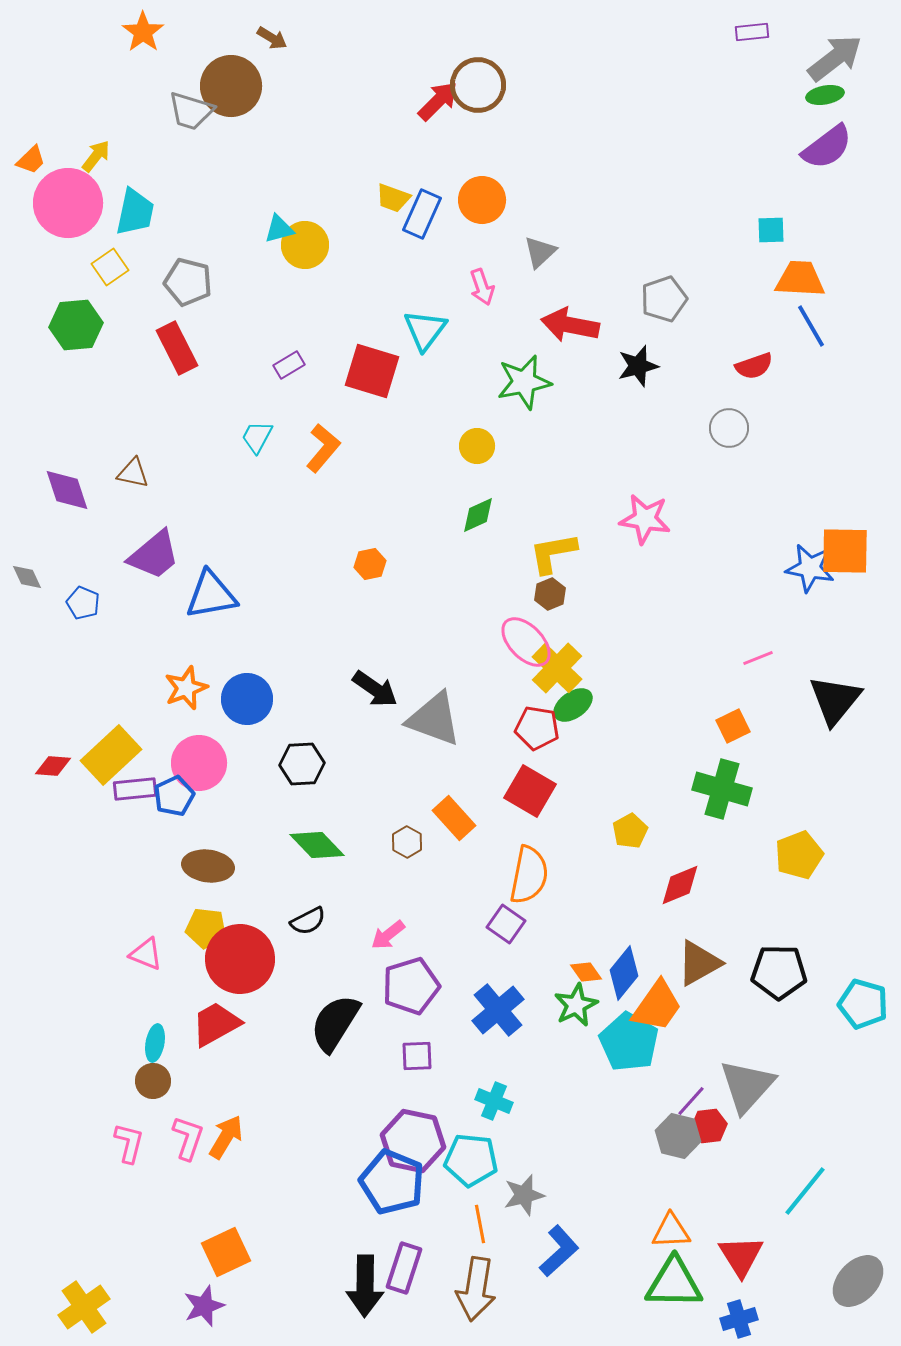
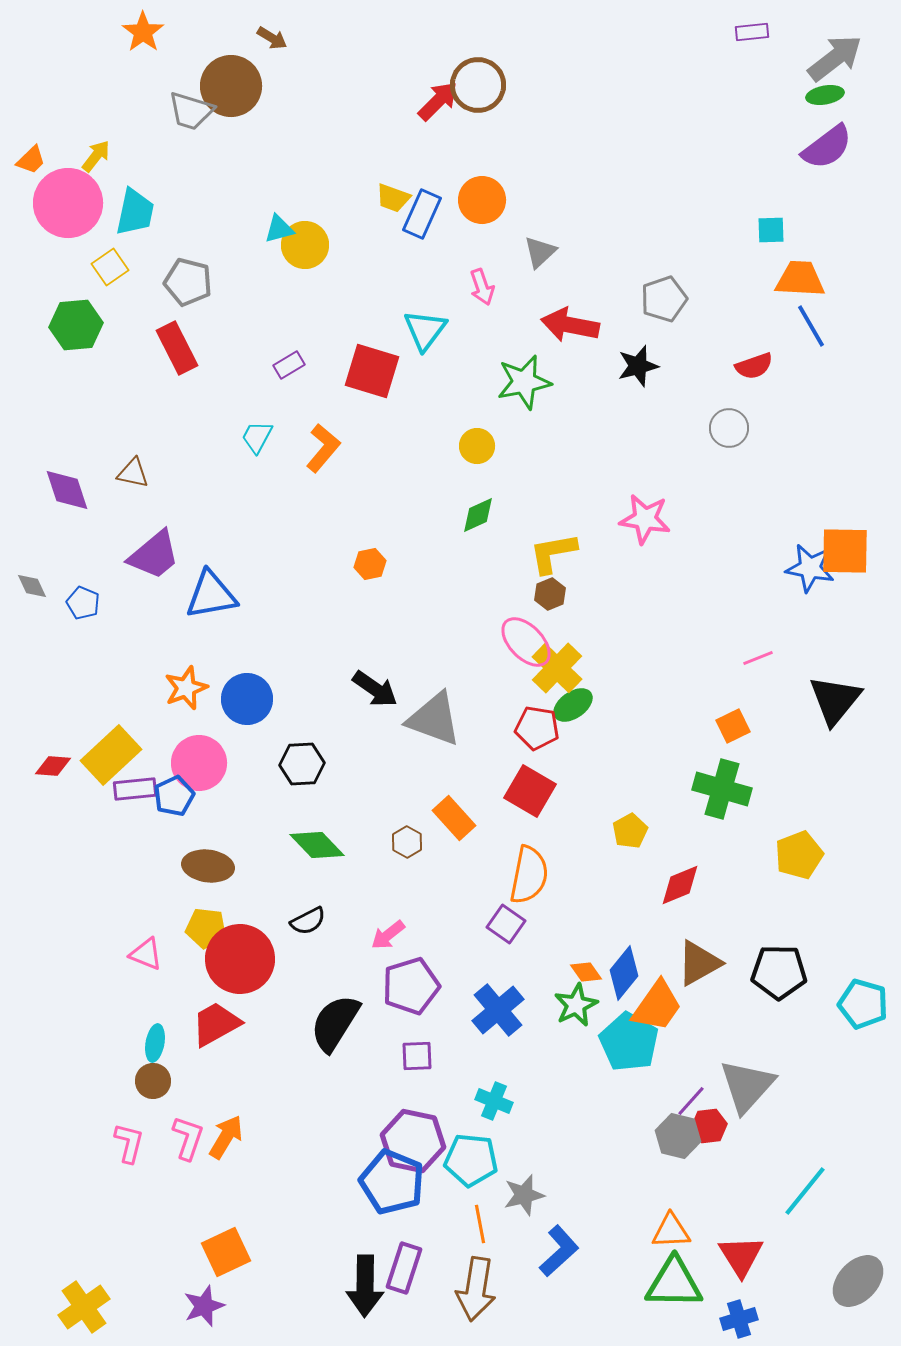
gray diamond at (27, 577): moved 5 px right, 9 px down
